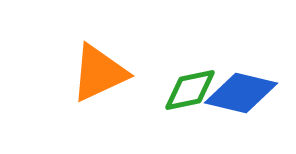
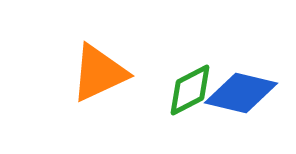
green diamond: rotated 16 degrees counterclockwise
